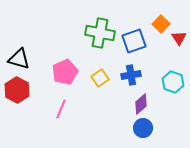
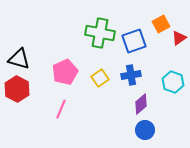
orange square: rotated 18 degrees clockwise
red triangle: rotated 28 degrees clockwise
red hexagon: moved 1 px up
blue circle: moved 2 px right, 2 px down
